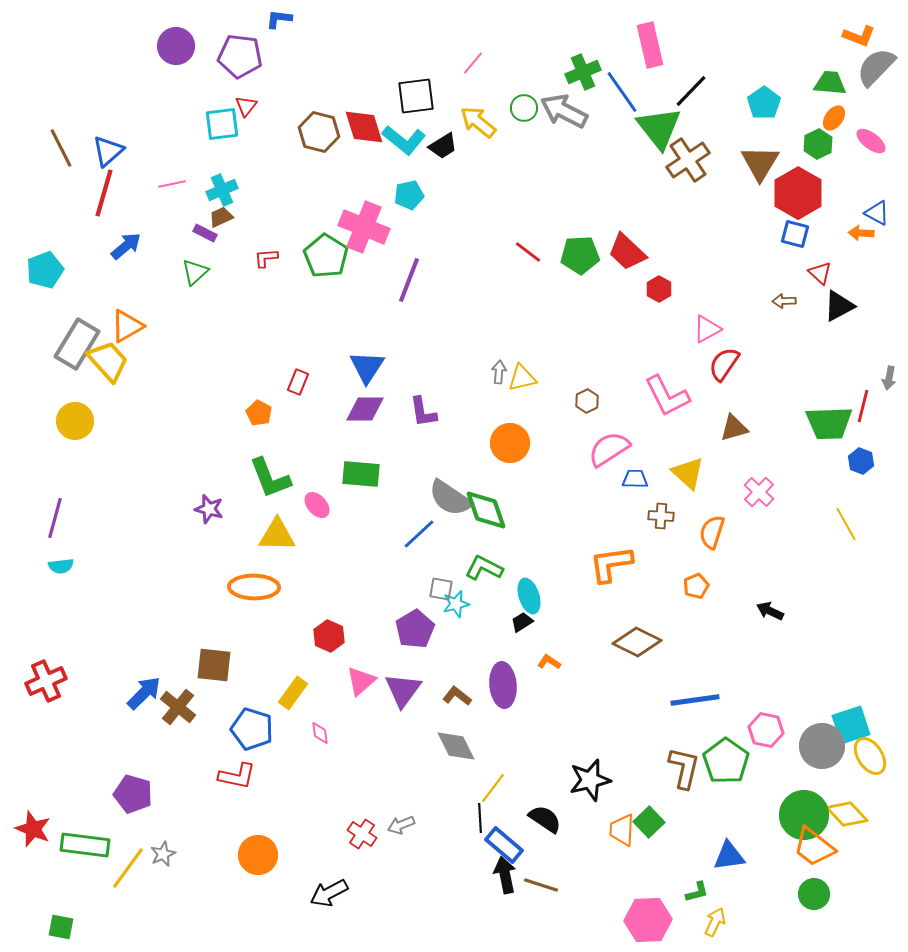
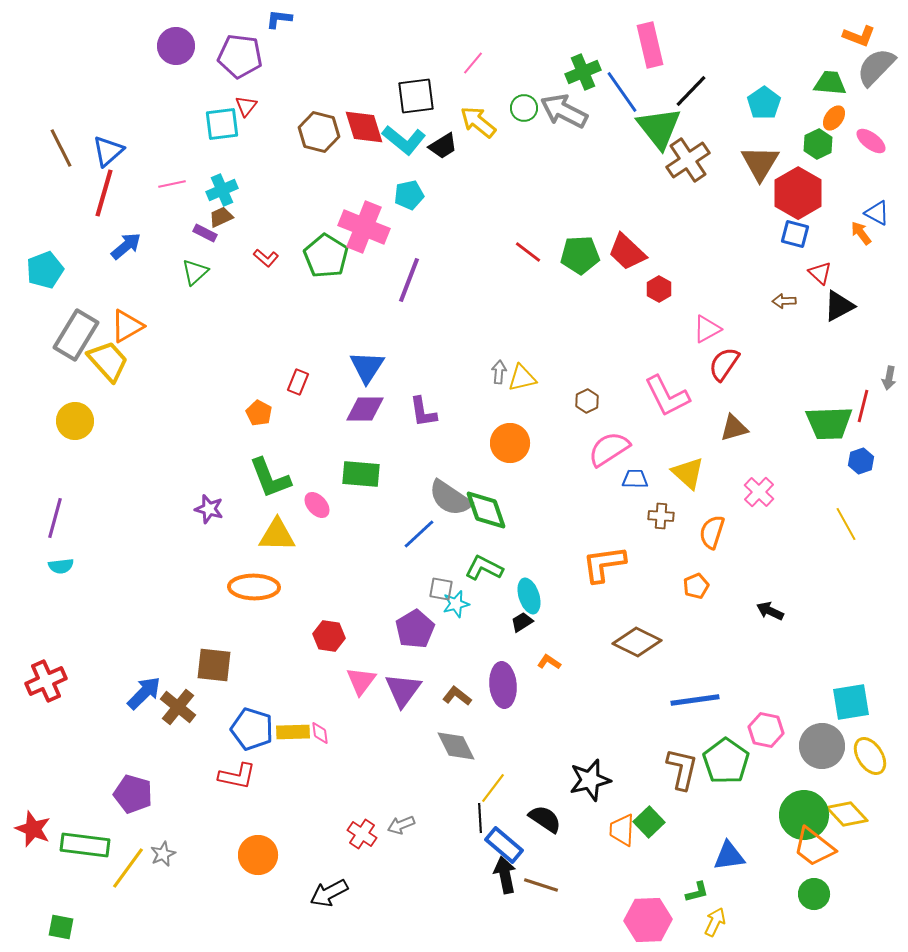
orange arrow at (861, 233): rotated 50 degrees clockwise
red L-shape at (266, 258): rotated 135 degrees counterclockwise
gray rectangle at (77, 344): moved 1 px left, 9 px up
blue hexagon at (861, 461): rotated 20 degrees clockwise
orange L-shape at (611, 564): moved 7 px left
red hexagon at (329, 636): rotated 16 degrees counterclockwise
pink triangle at (361, 681): rotated 12 degrees counterclockwise
yellow rectangle at (293, 693): moved 39 px down; rotated 52 degrees clockwise
cyan square at (851, 725): moved 23 px up; rotated 9 degrees clockwise
brown L-shape at (684, 768): moved 2 px left, 1 px down
